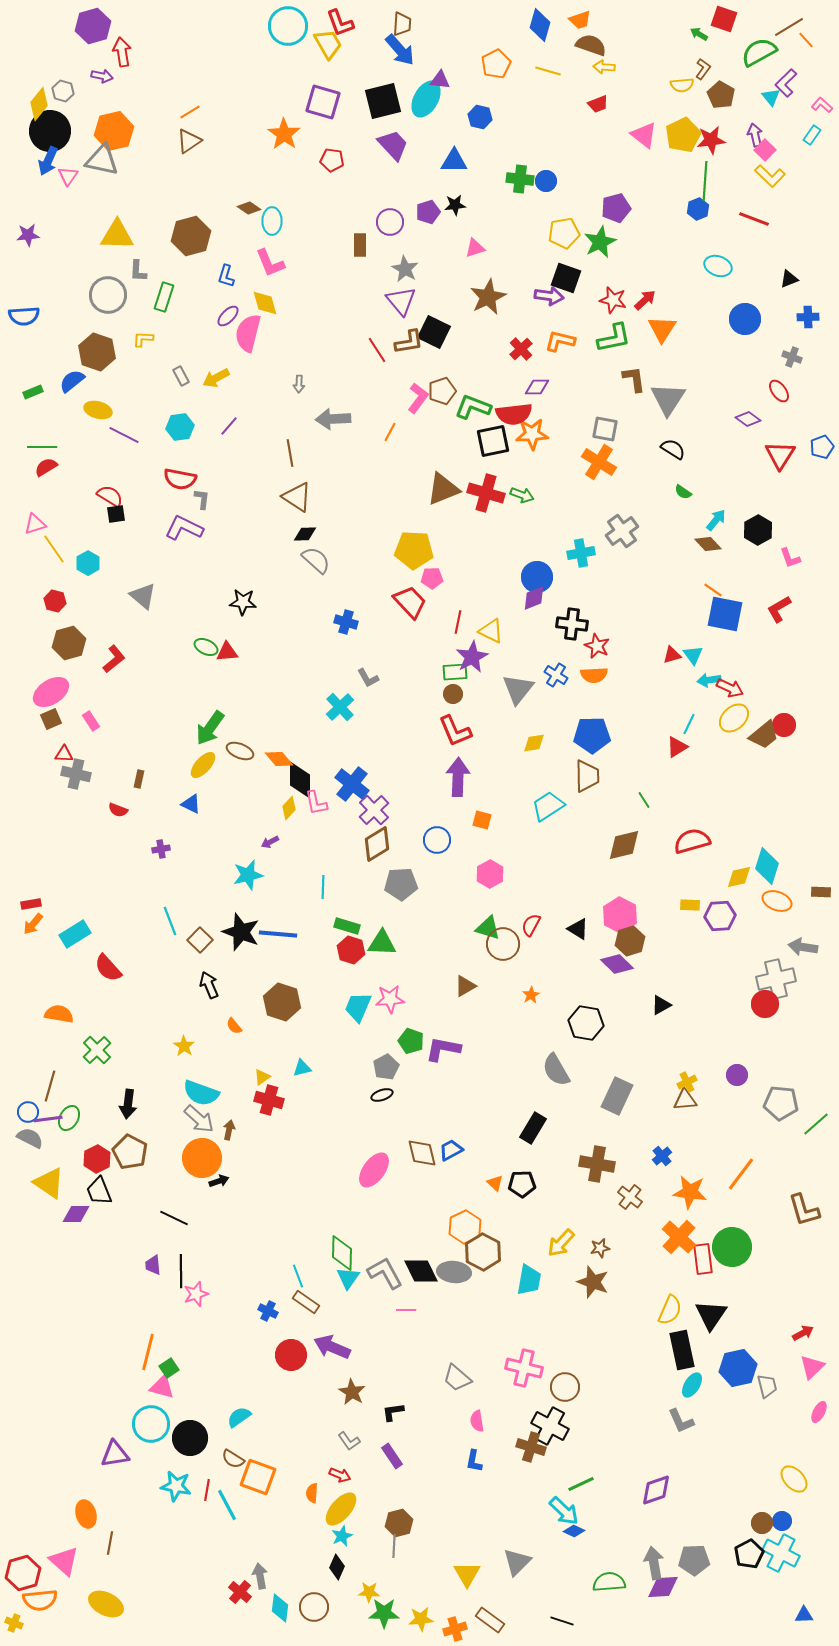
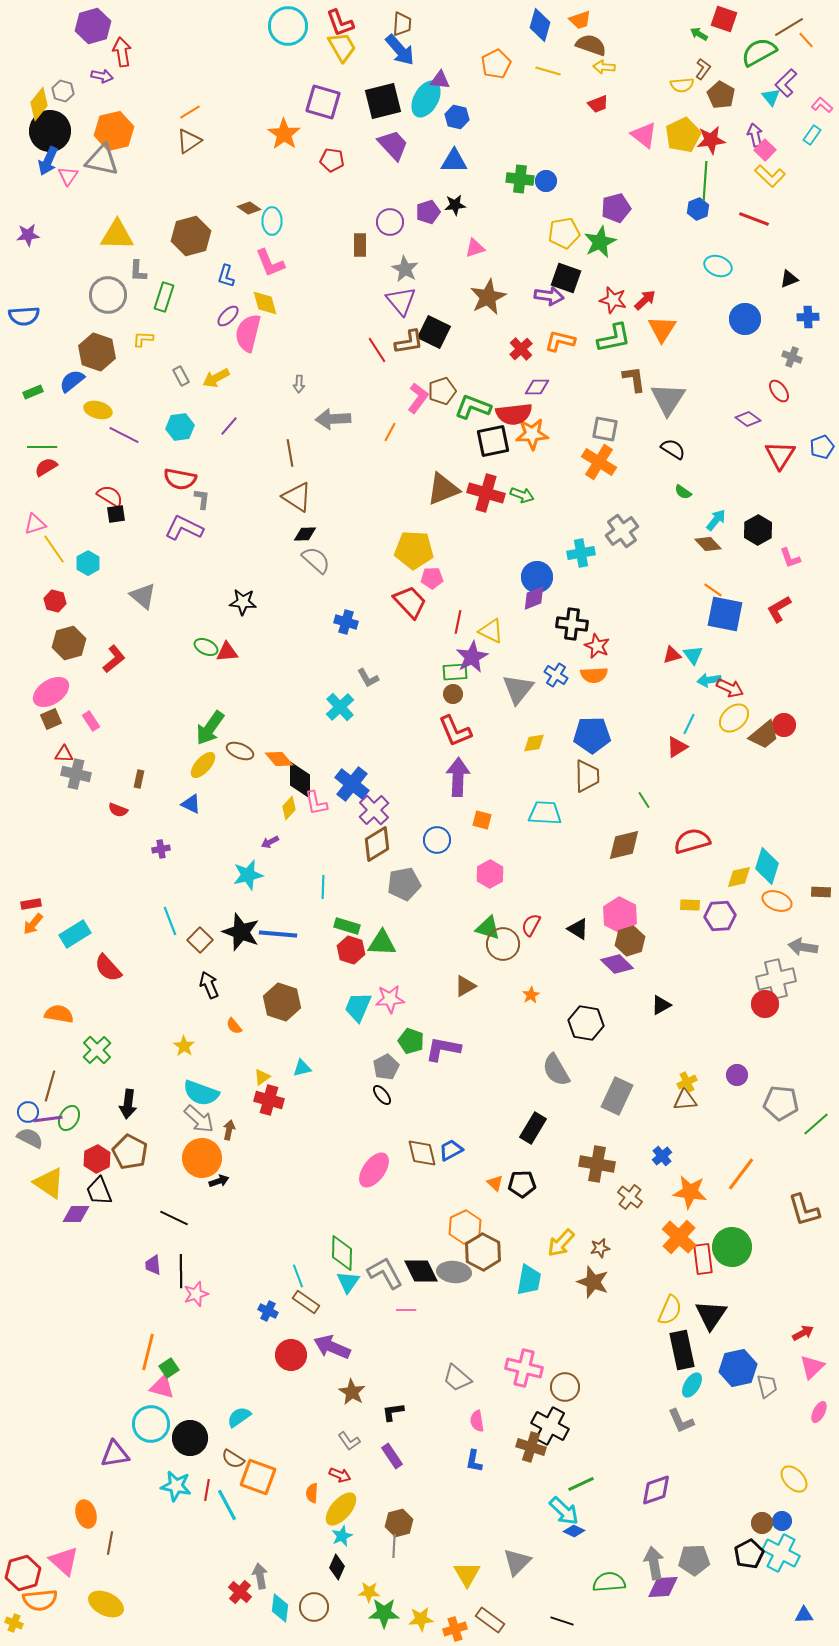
yellow trapezoid at (328, 44): moved 14 px right, 3 px down
blue hexagon at (480, 117): moved 23 px left
cyan trapezoid at (548, 806): moved 3 px left, 7 px down; rotated 36 degrees clockwise
gray pentagon at (401, 884): moved 3 px right; rotated 8 degrees counterclockwise
black ellipse at (382, 1095): rotated 70 degrees clockwise
cyan triangle at (348, 1278): moved 4 px down
